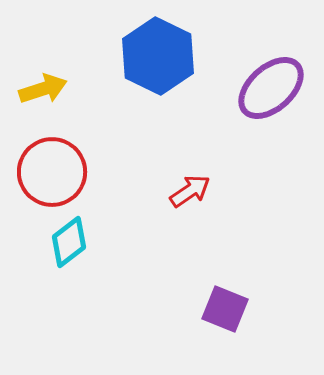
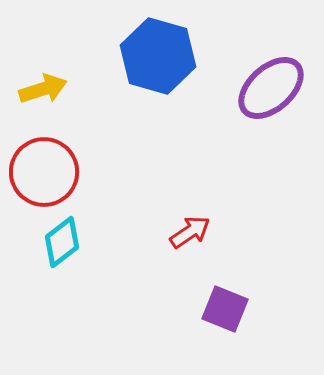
blue hexagon: rotated 10 degrees counterclockwise
red circle: moved 8 px left
red arrow: moved 41 px down
cyan diamond: moved 7 px left
